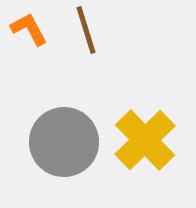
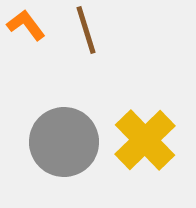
orange L-shape: moved 3 px left, 4 px up; rotated 9 degrees counterclockwise
